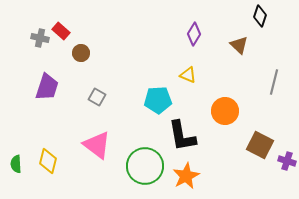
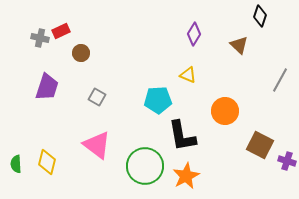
red rectangle: rotated 66 degrees counterclockwise
gray line: moved 6 px right, 2 px up; rotated 15 degrees clockwise
yellow diamond: moved 1 px left, 1 px down
